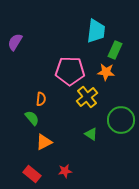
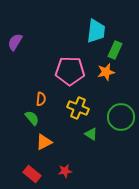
orange star: rotated 18 degrees counterclockwise
yellow cross: moved 9 px left, 11 px down; rotated 30 degrees counterclockwise
green circle: moved 3 px up
